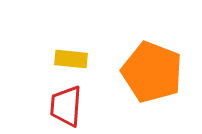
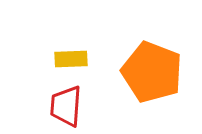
yellow rectangle: rotated 8 degrees counterclockwise
